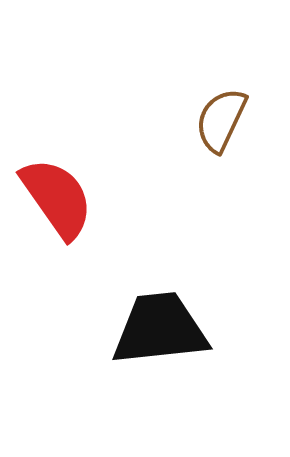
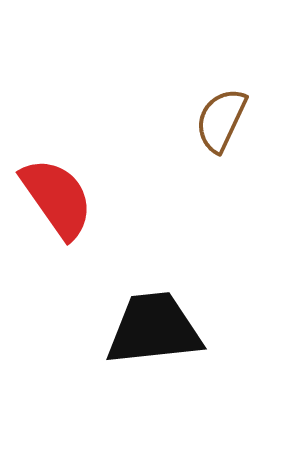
black trapezoid: moved 6 px left
